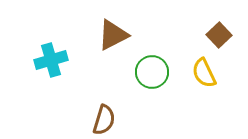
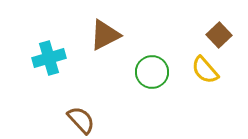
brown triangle: moved 8 px left
cyan cross: moved 2 px left, 2 px up
yellow semicircle: moved 1 px right, 3 px up; rotated 16 degrees counterclockwise
brown semicircle: moved 23 px left; rotated 60 degrees counterclockwise
